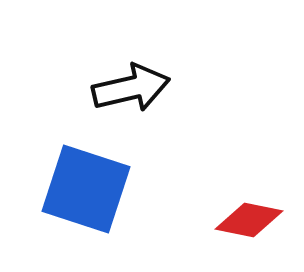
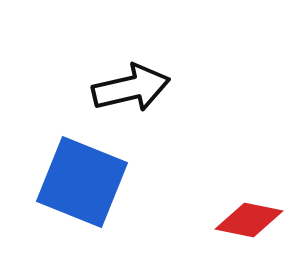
blue square: moved 4 px left, 7 px up; rotated 4 degrees clockwise
